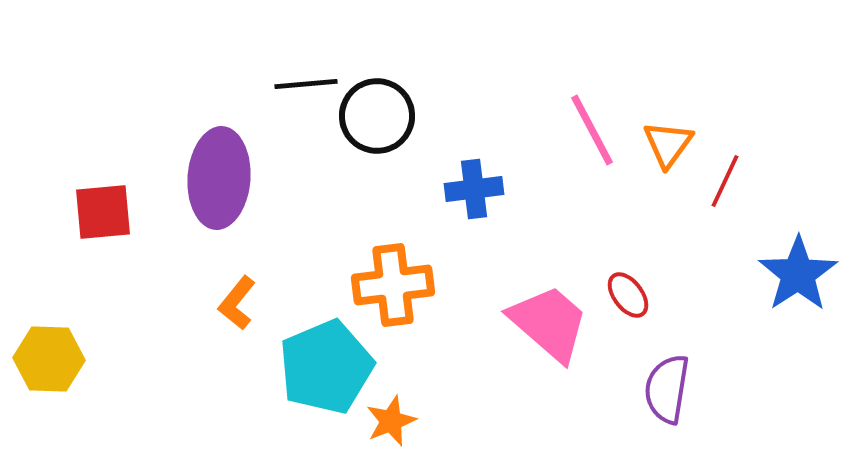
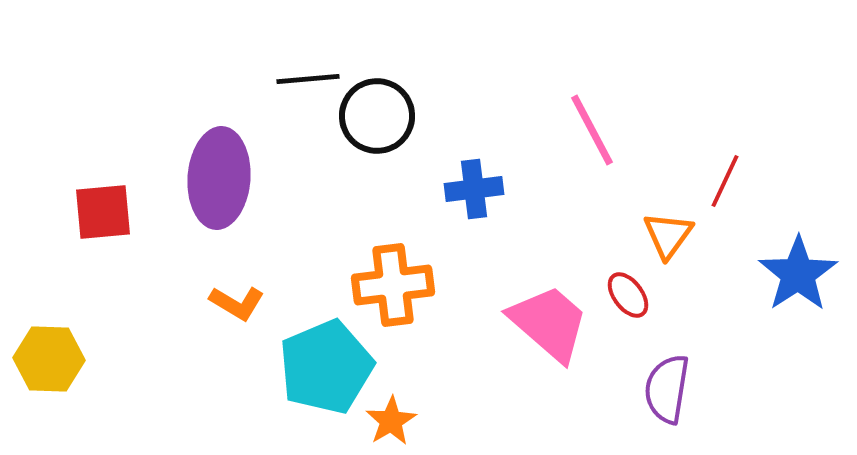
black line: moved 2 px right, 5 px up
orange triangle: moved 91 px down
orange L-shape: rotated 98 degrees counterclockwise
orange star: rotated 9 degrees counterclockwise
